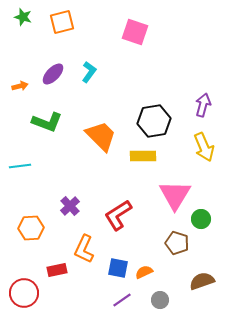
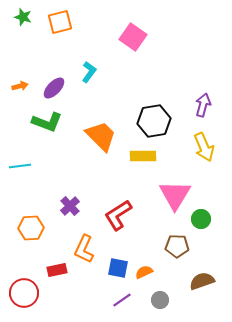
orange square: moved 2 px left
pink square: moved 2 px left, 5 px down; rotated 16 degrees clockwise
purple ellipse: moved 1 px right, 14 px down
brown pentagon: moved 3 px down; rotated 15 degrees counterclockwise
